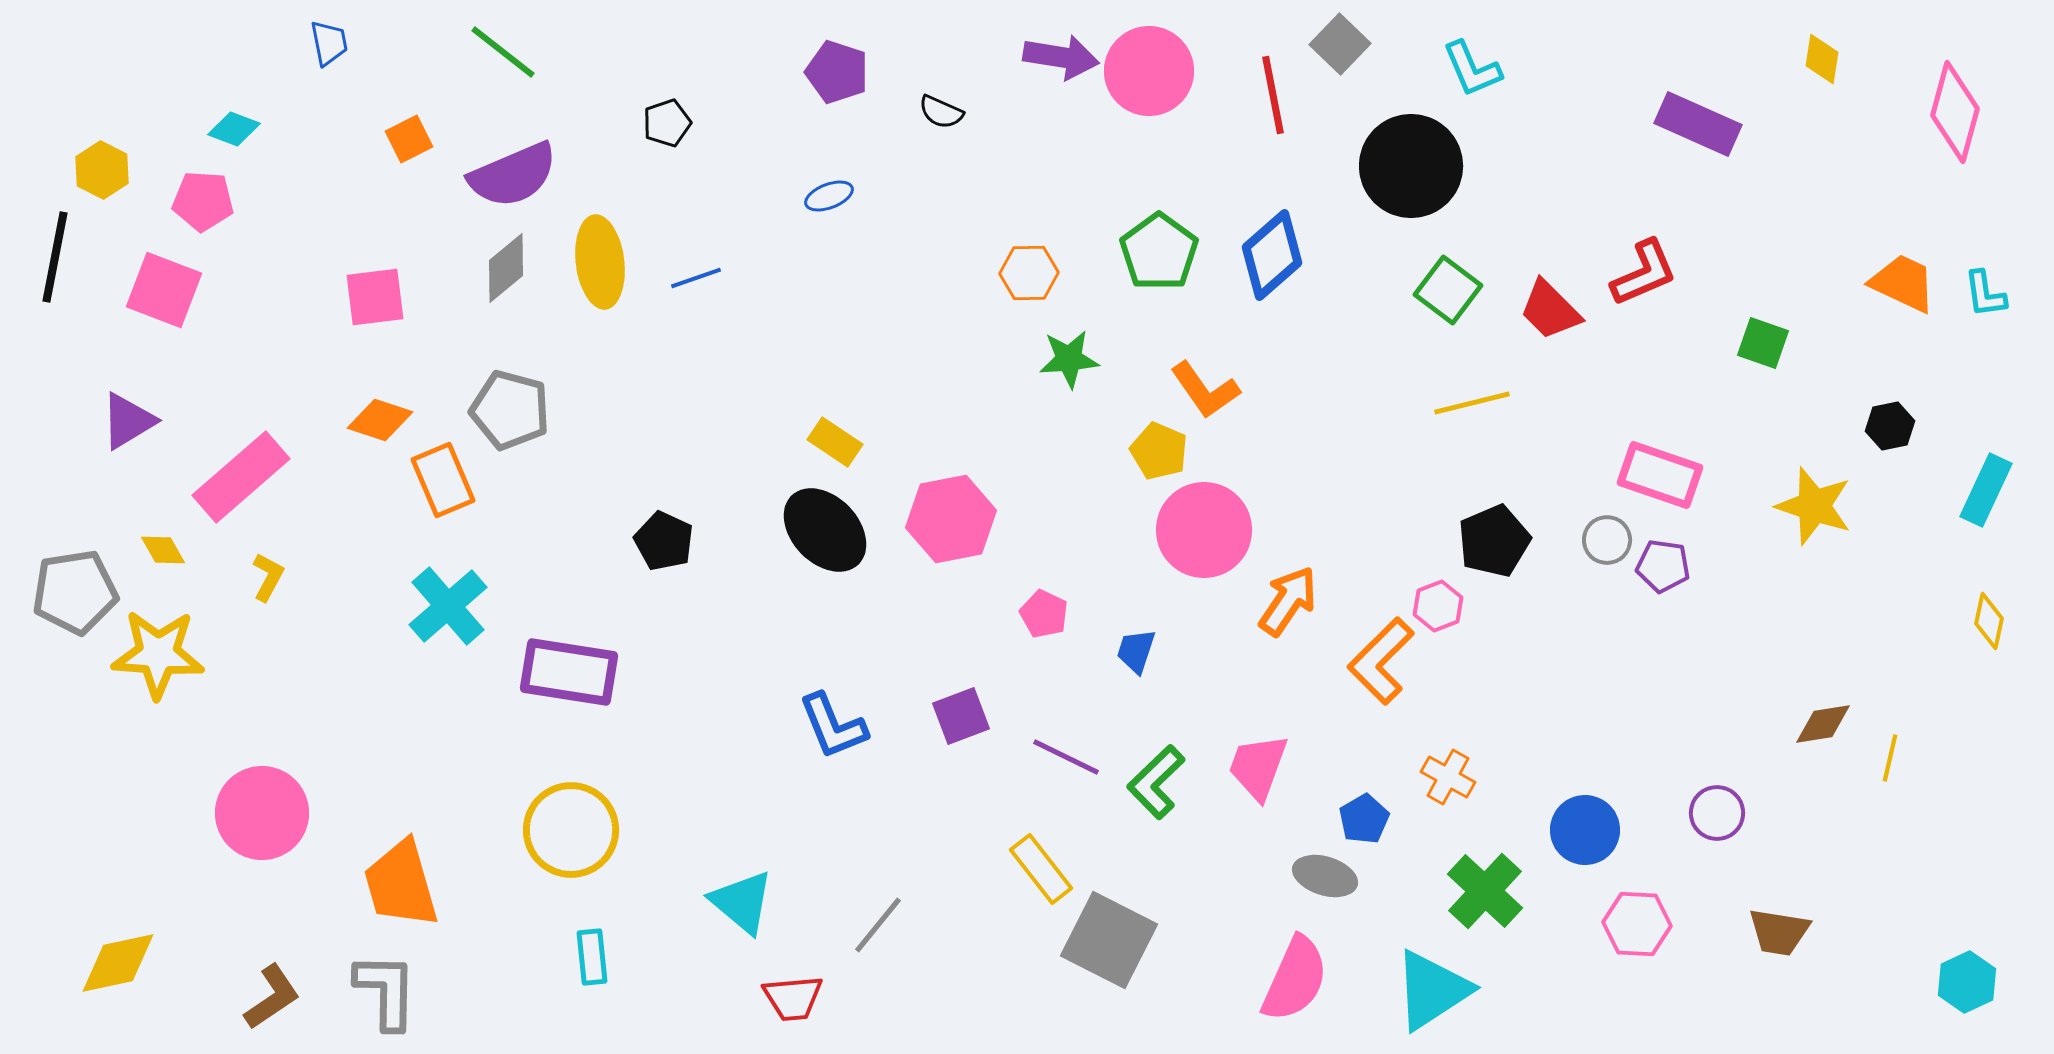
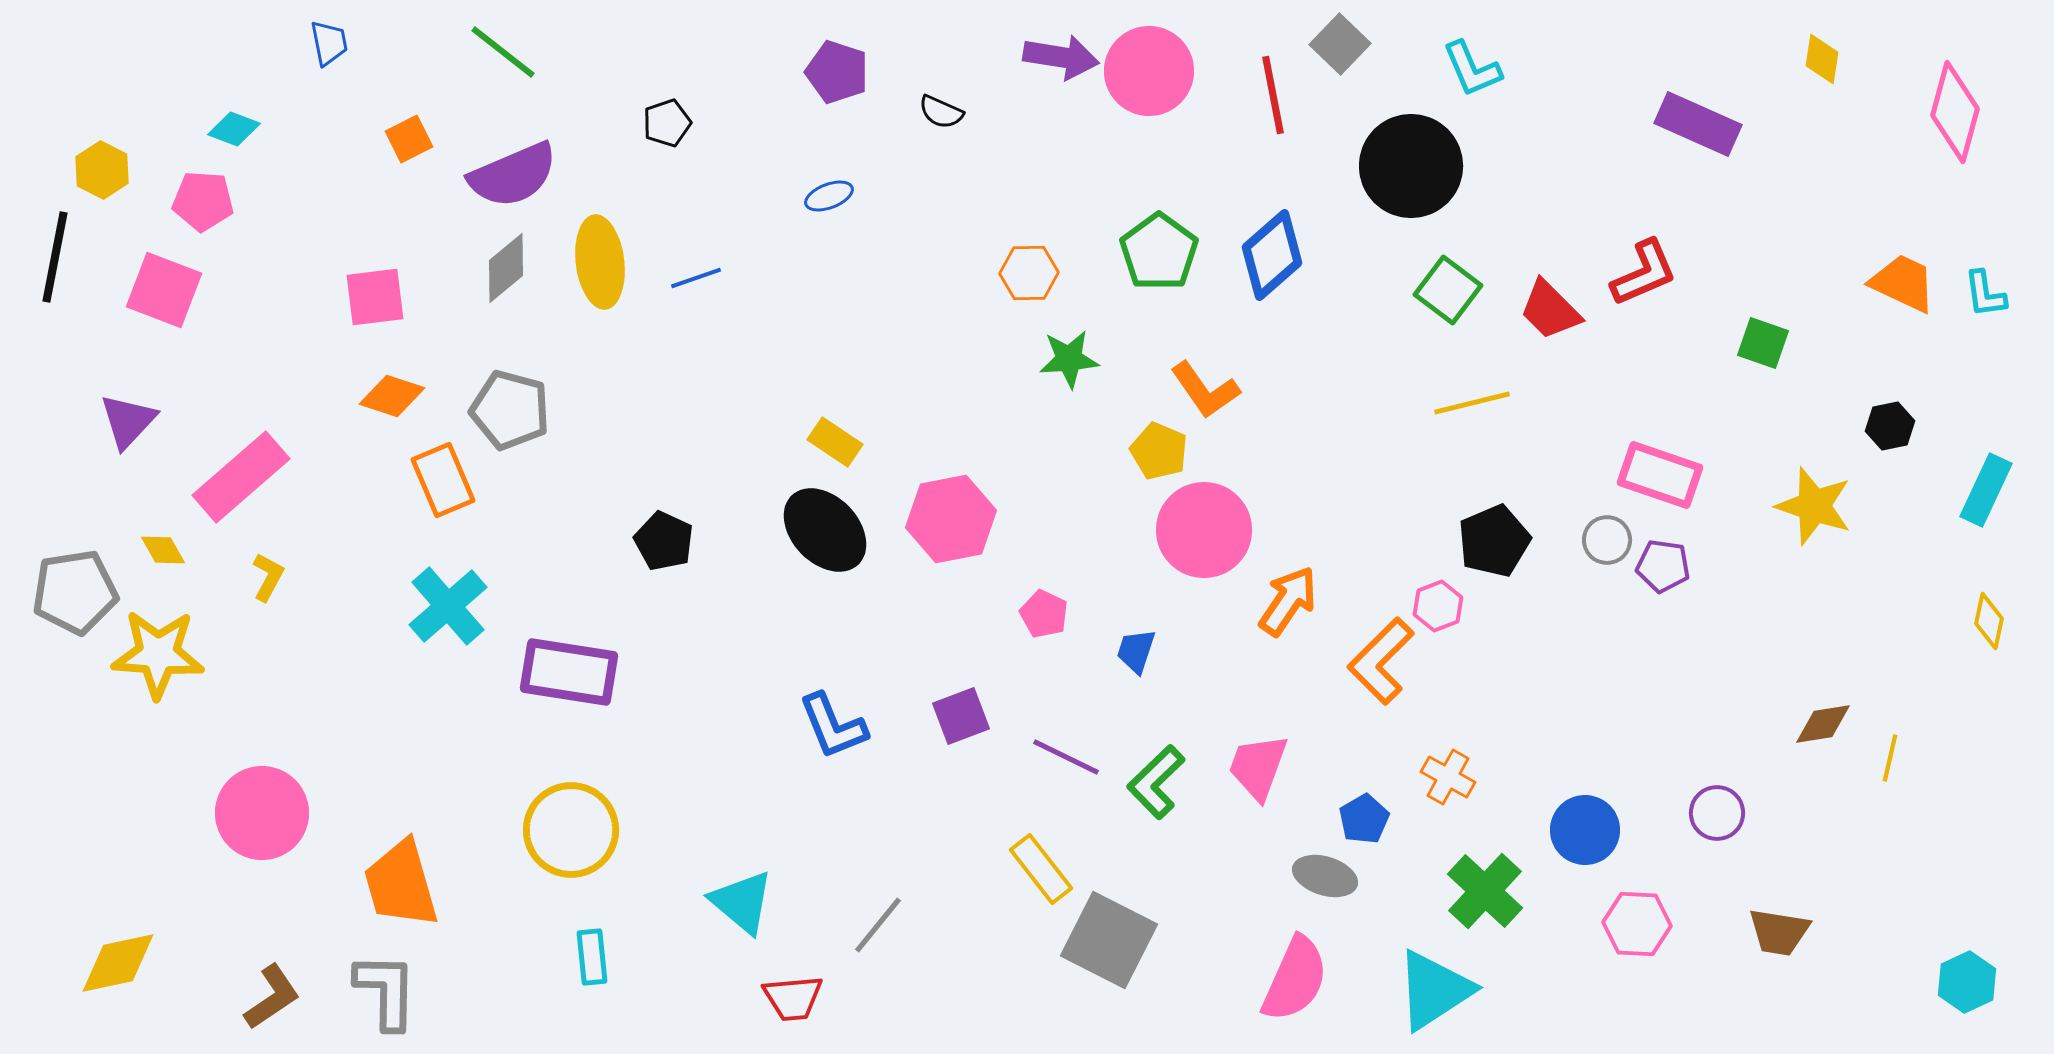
orange diamond at (380, 420): moved 12 px right, 24 px up
purple triangle at (128, 421): rotated 16 degrees counterclockwise
cyan triangle at (1432, 990): moved 2 px right
